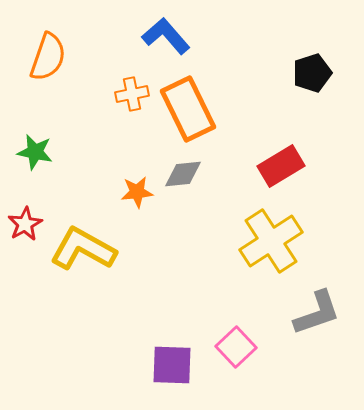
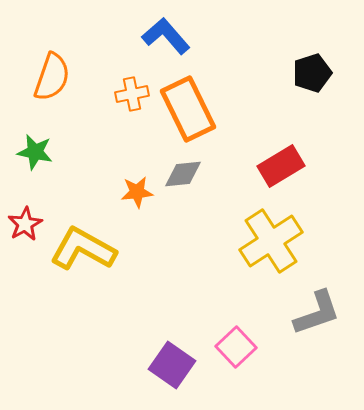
orange semicircle: moved 4 px right, 20 px down
purple square: rotated 33 degrees clockwise
